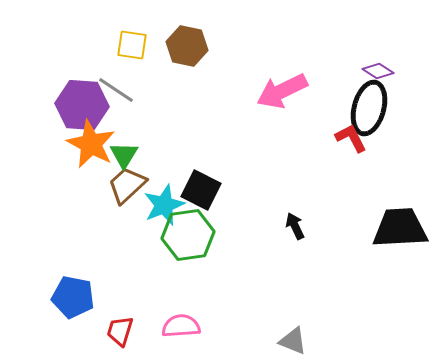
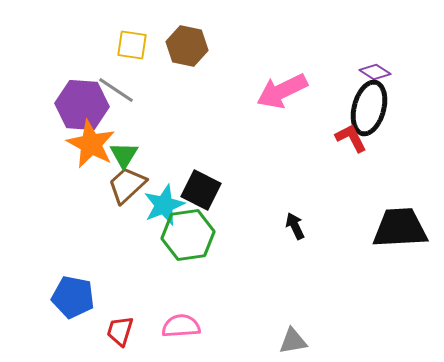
purple diamond: moved 3 px left, 1 px down
gray triangle: rotated 32 degrees counterclockwise
